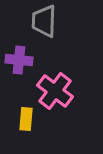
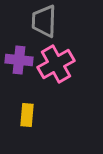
pink cross: moved 1 px right, 27 px up; rotated 24 degrees clockwise
yellow rectangle: moved 1 px right, 4 px up
